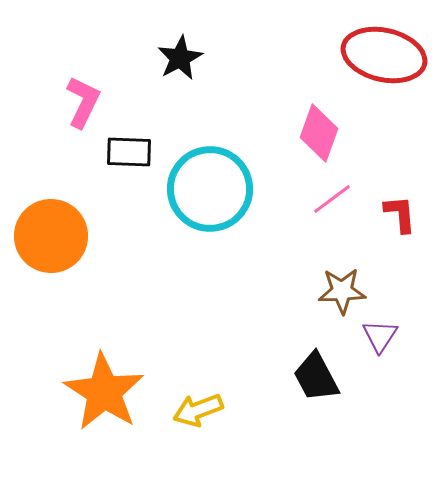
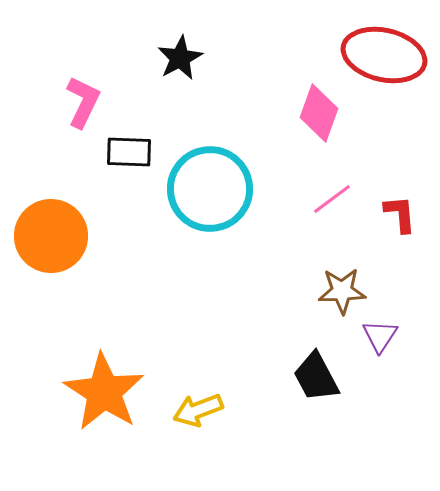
pink diamond: moved 20 px up
